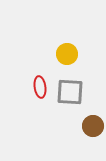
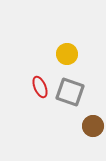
red ellipse: rotated 15 degrees counterclockwise
gray square: rotated 16 degrees clockwise
